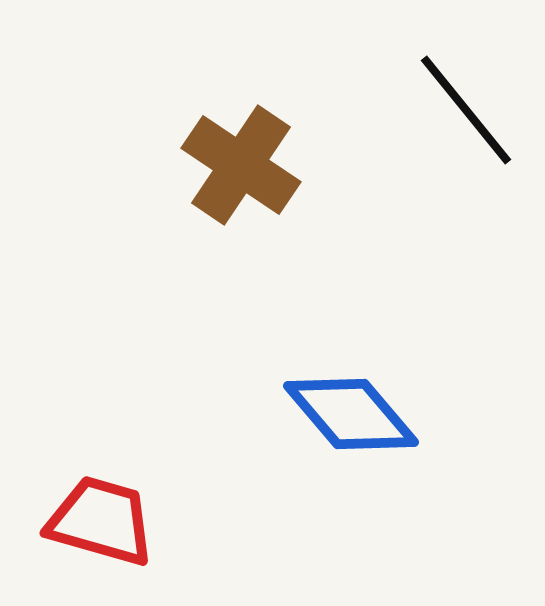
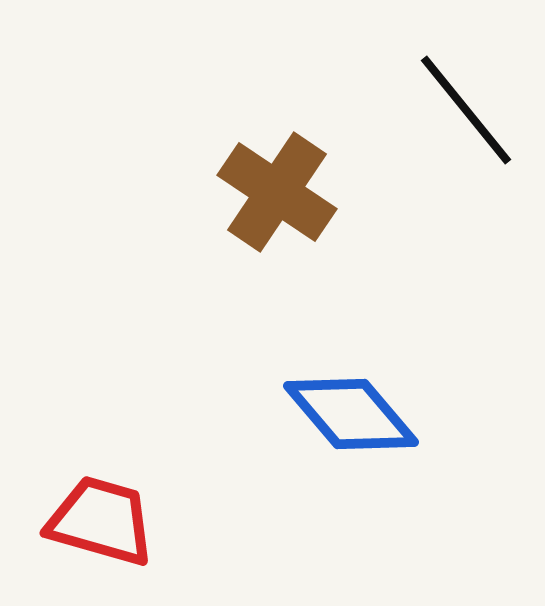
brown cross: moved 36 px right, 27 px down
